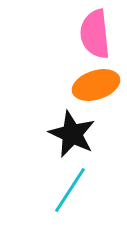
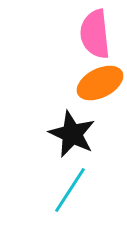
orange ellipse: moved 4 px right, 2 px up; rotated 9 degrees counterclockwise
